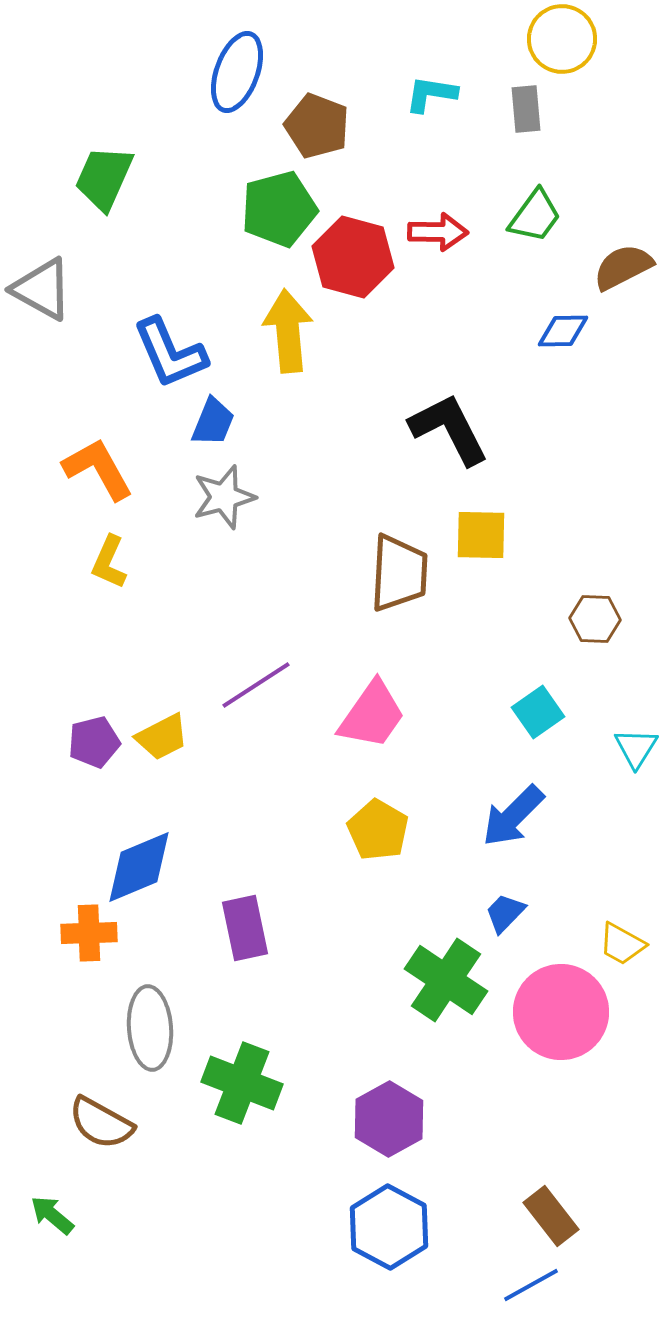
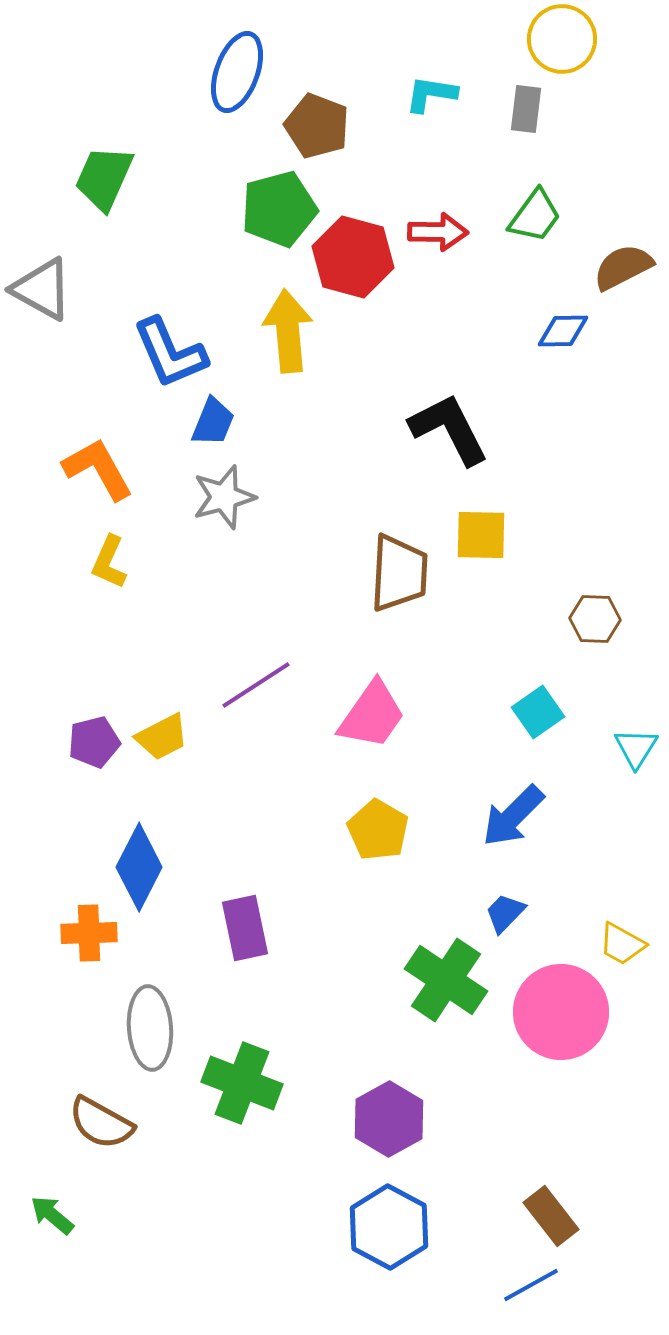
gray rectangle at (526, 109): rotated 12 degrees clockwise
blue diamond at (139, 867): rotated 40 degrees counterclockwise
